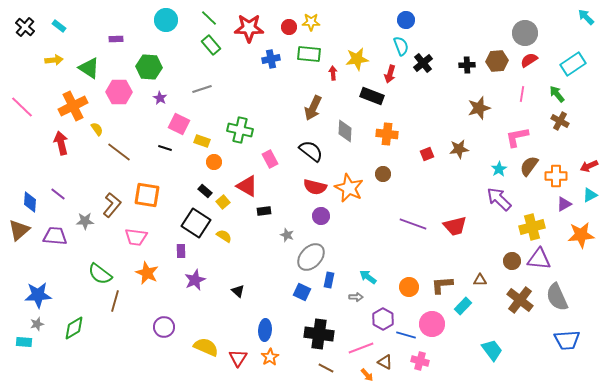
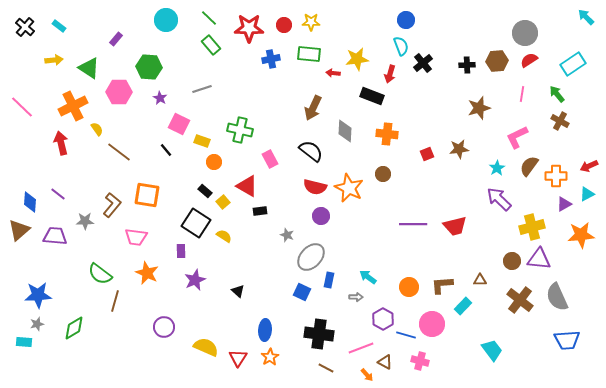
red circle at (289, 27): moved 5 px left, 2 px up
purple rectangle at (116, 39): rotated 48 degrees counterclockwise
red arrow at (333, 73): rotated 80 degrees counterclockwise
pink L-shape at (517, 137): rotated 15 degrees counterclockwise
black line at (165, 148): moved 1 px right, 2 px down; rotated 32 degrees clockwise
cyan star at (499, 169): moved 2 px left, 1 px up
cyan triangle at (590, 195): moved 3 px left, 1 px up
black rectangle at (264, 211): moved 4 px left
purple line at (413, 224): rotated 20 degrees counterclockwise
